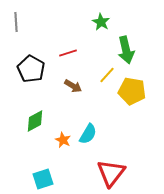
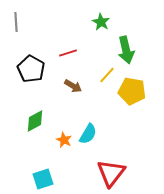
orange star: moved 1 px right
